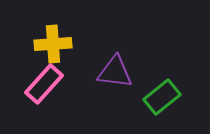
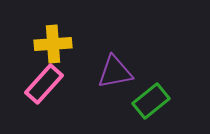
purple triangle: rotated 18 degrees counterclockwise
green rectangle: moved 11 px left, 4 px down
